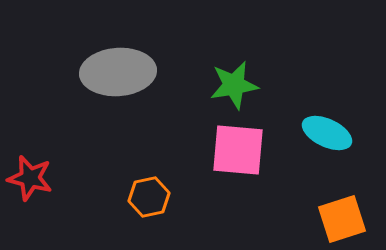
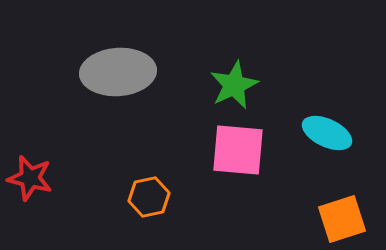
green star: rotated 15 degrees counterclockwise
